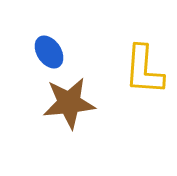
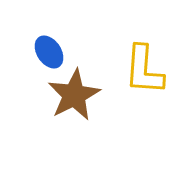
brown star: moved 5 px right, 8 px up; rotated 22 degrees counterclockwise
